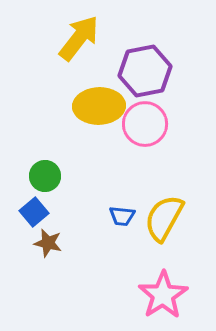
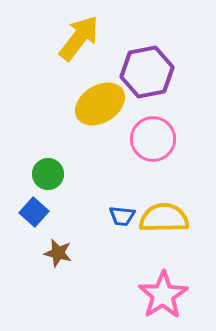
purple hexagon: moved 2 px right, 1 px down
yellow ellipse: moved 1 px right, 2 px up; rotated 30 degrees counterclockwise
pink circle: moved 8 px right, 15 px down
green circle: moved 3 px right, 2 px up
blue square: rotated 8 degrees counterclockwise
yellow semicircle: rotated 60 degrees clockwise
brown star: moved 10 px right, 10 px down
